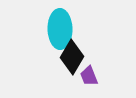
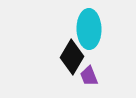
cyan ellipse: moved 29 px right
